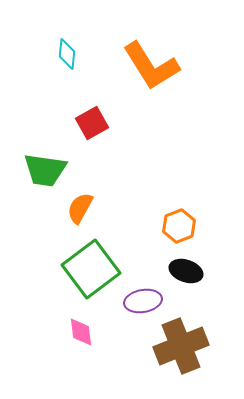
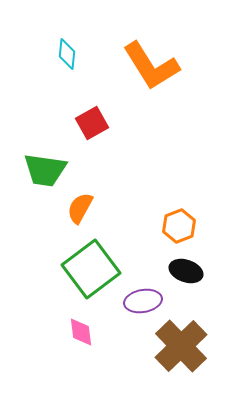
brown cross: rotated 22 degrees counterclockwise
